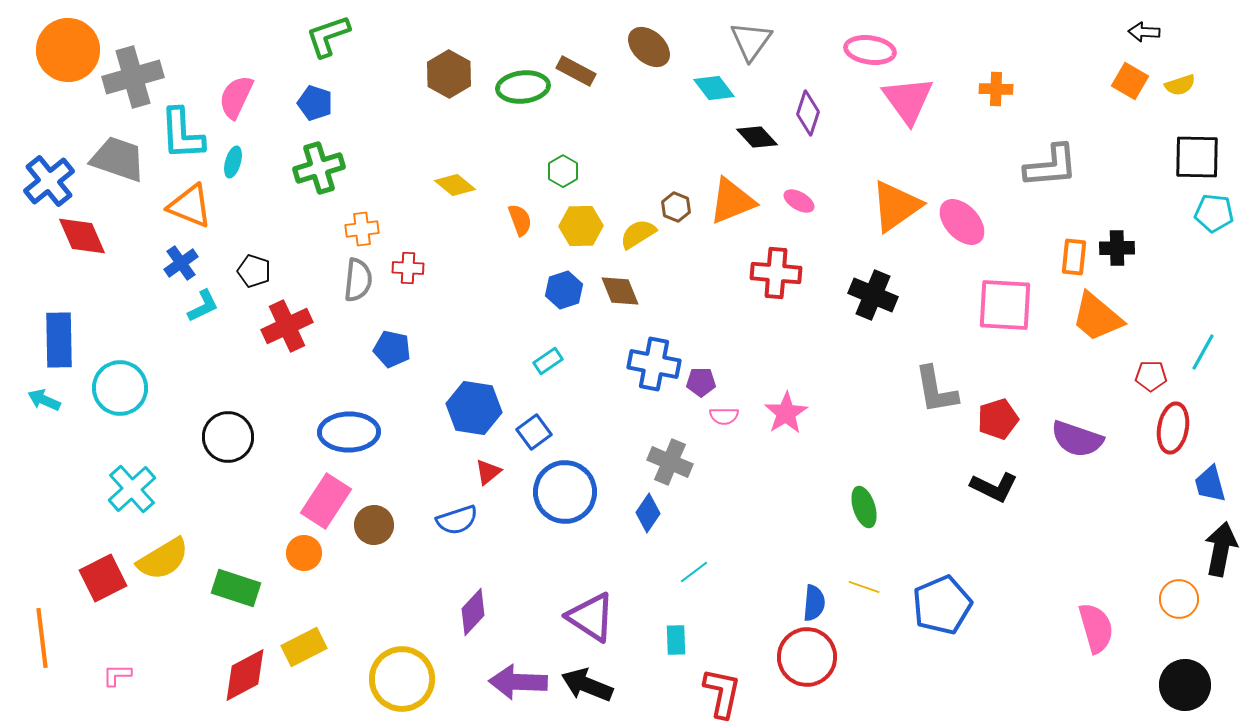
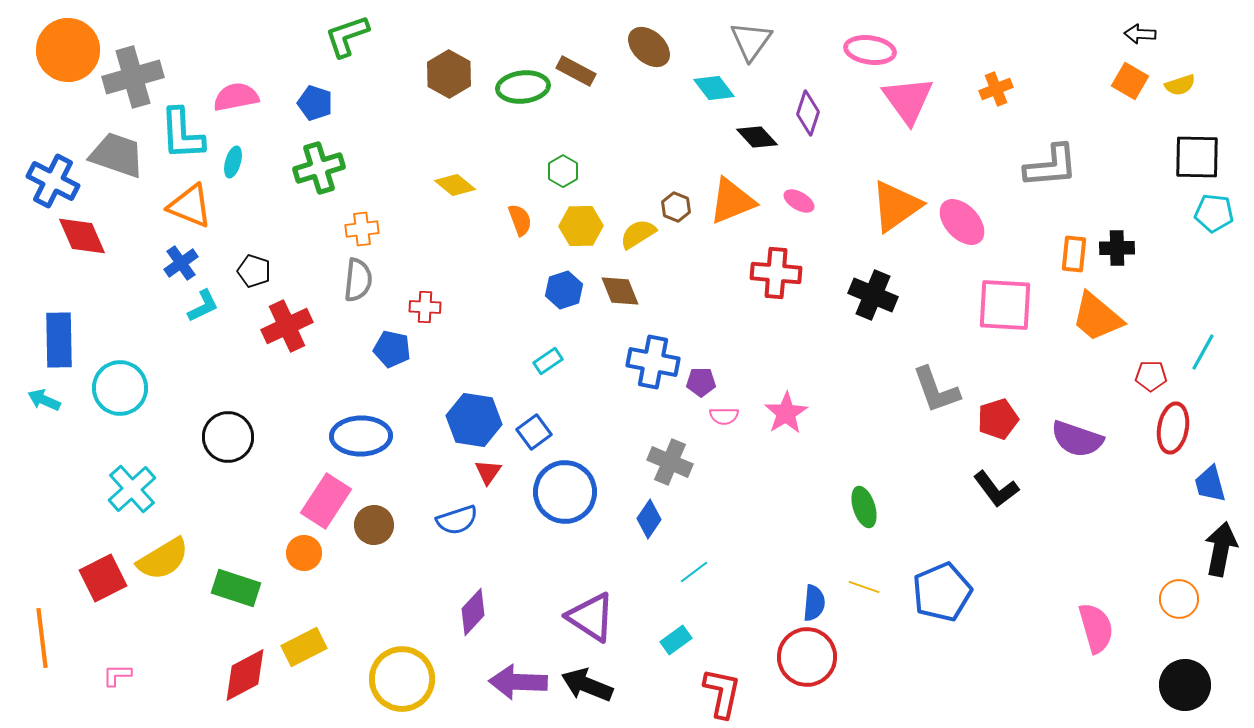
black arrow at (1144, 32): moved 4 px left, 2 px down
green L-shape at (328, 36): moved 19 px right
orange cross at (996, 89): rotated 24 degrees counterclockwise
pink semicircle at (236, 97): rotated 54 degrees clockwise
gray trapezoid at (118, 159): moved 1 px left, 4 px up
blue cross at (49, 181): moved 4 px right; rotated 24 degrees counterclockwise
orange rectangle at (1074, 257): moved 3 px up
red cross at (408, 268): moved 17 px right, 39 px down
blue cross at (654, 364): moved 1 px left, 2 px up
gray L-shape at (936, 390): rotated 10 degrees counterclockwise
blue hexagon at (474, 408): moved 12 px down
blue ellipse at (349, 432): moved 12 px right, 4 px down
red triangle at (488, 472): rotated 16 degrees counterclockwise
black L-shape at (994, 487): moved 2 px right, 2 px down; rotated 27 degrees clockwise
blue diamond at (648, 513): moved 1 px right, 6 px down
blue pentagon at (942, 605): moved 13 px up
cyan rectangle at (676, 640): rotated 56 degrees clockwise
